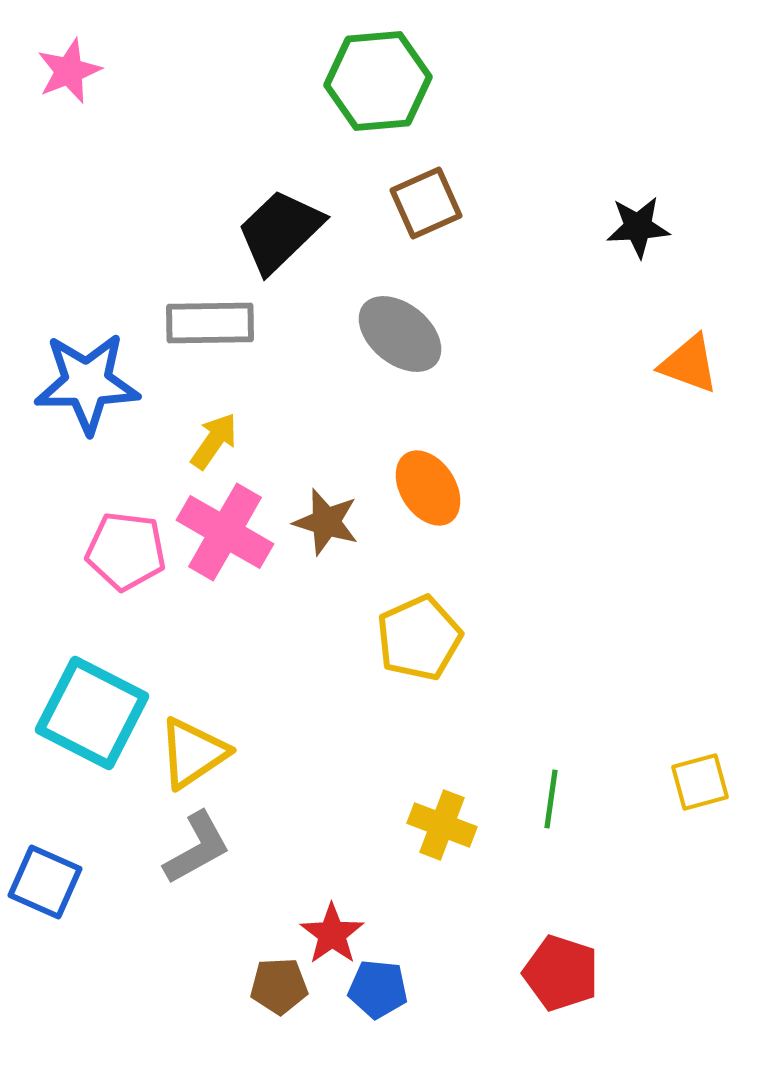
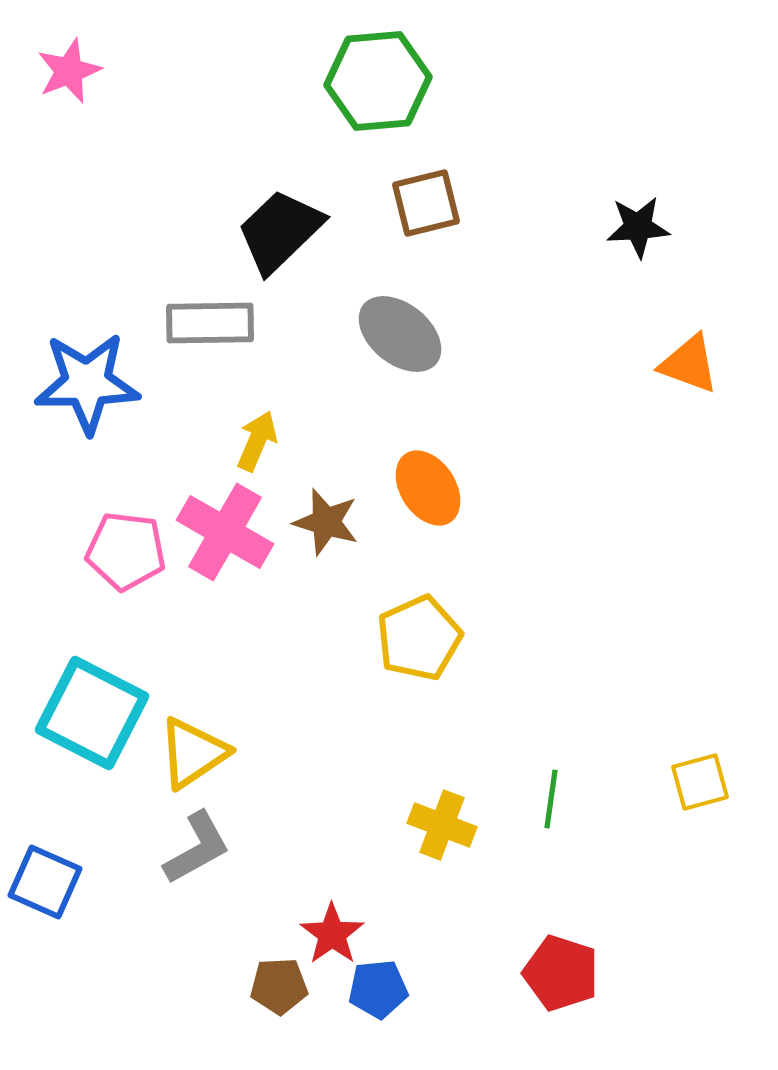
brown square: rotated 10 degrees clockwise
yellow arrow: moved 43 px right; rotated 12 degrees counterclockwise
blue pentagon: rotated 12 degrees counterclockwise
